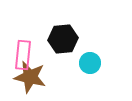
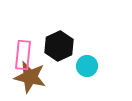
black hexagon: moved 4 px left, 7 px down; rotated 20 degrees counterclockwise
cyan circle: moved 3 px left, 3 px down
